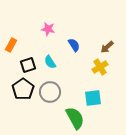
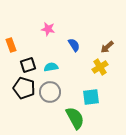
orange rectangle: rotated 48 degrees counterclockwise
cyan semicircle: moved 1 px right, 5 px down; rotated 112 degrees clockwise
black pentagon: moved 1 px right, 1 px up; rotated 20 degrees counterclockwise
cyan square: moved 2 px left, 1 px up
